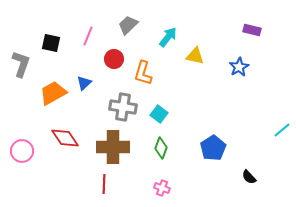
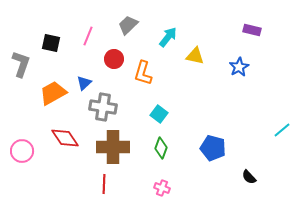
gray cross: moved 20 px left
blue pentagon: rotated 25 degrees counterclockwise
